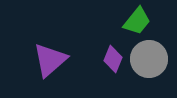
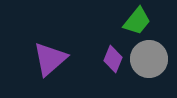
purple triangle: moved 1 px up
